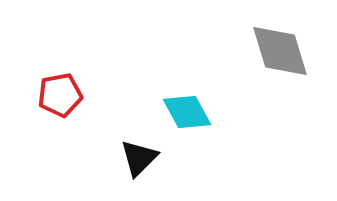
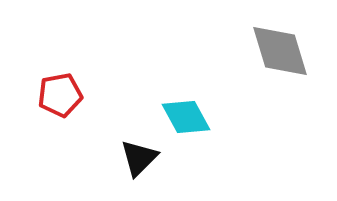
cyan diamond: moved 1 px left, 5 px down
